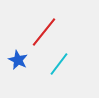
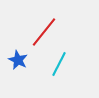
cyan line: rotated 10 degrees counterclockwise
